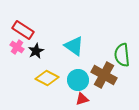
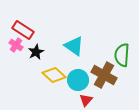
pink cross: moved 1 px left, 2 px up
black star: moved 1 px down
green semicircle: rotated 10 degrees clockwise
yellow diamond: moved 7 px right, 3 px up; rotated 15 degrees clockwise
red triangle: moved 4 px right, 1 px down; rotated 32 degrees counterclockwise
